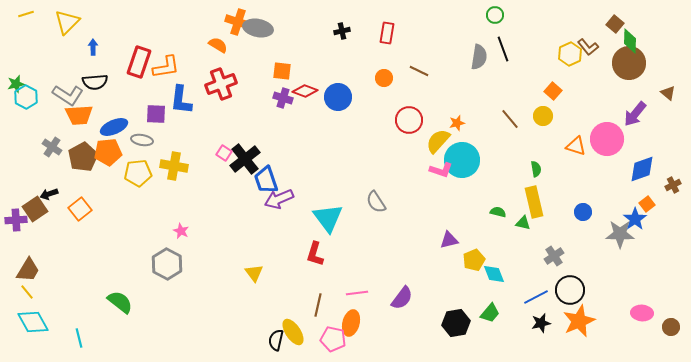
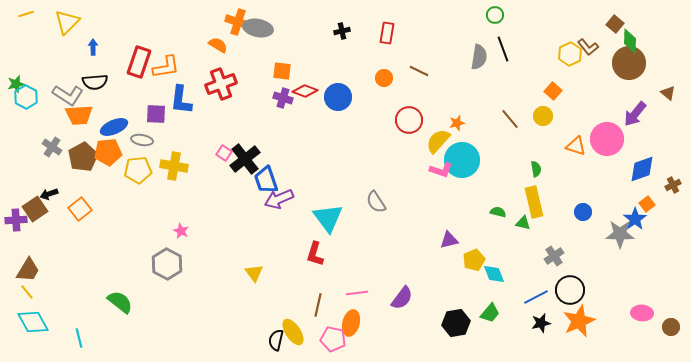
yellow pentagon at (138, 173): moved 3 px up
